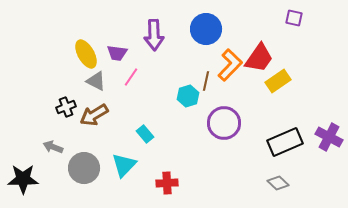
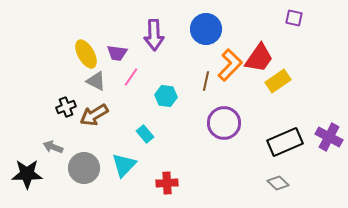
cyan hexagon: moved 22 px left; rotated 25 degrees clockwise
black star: moved 4 px right, 5 px up
